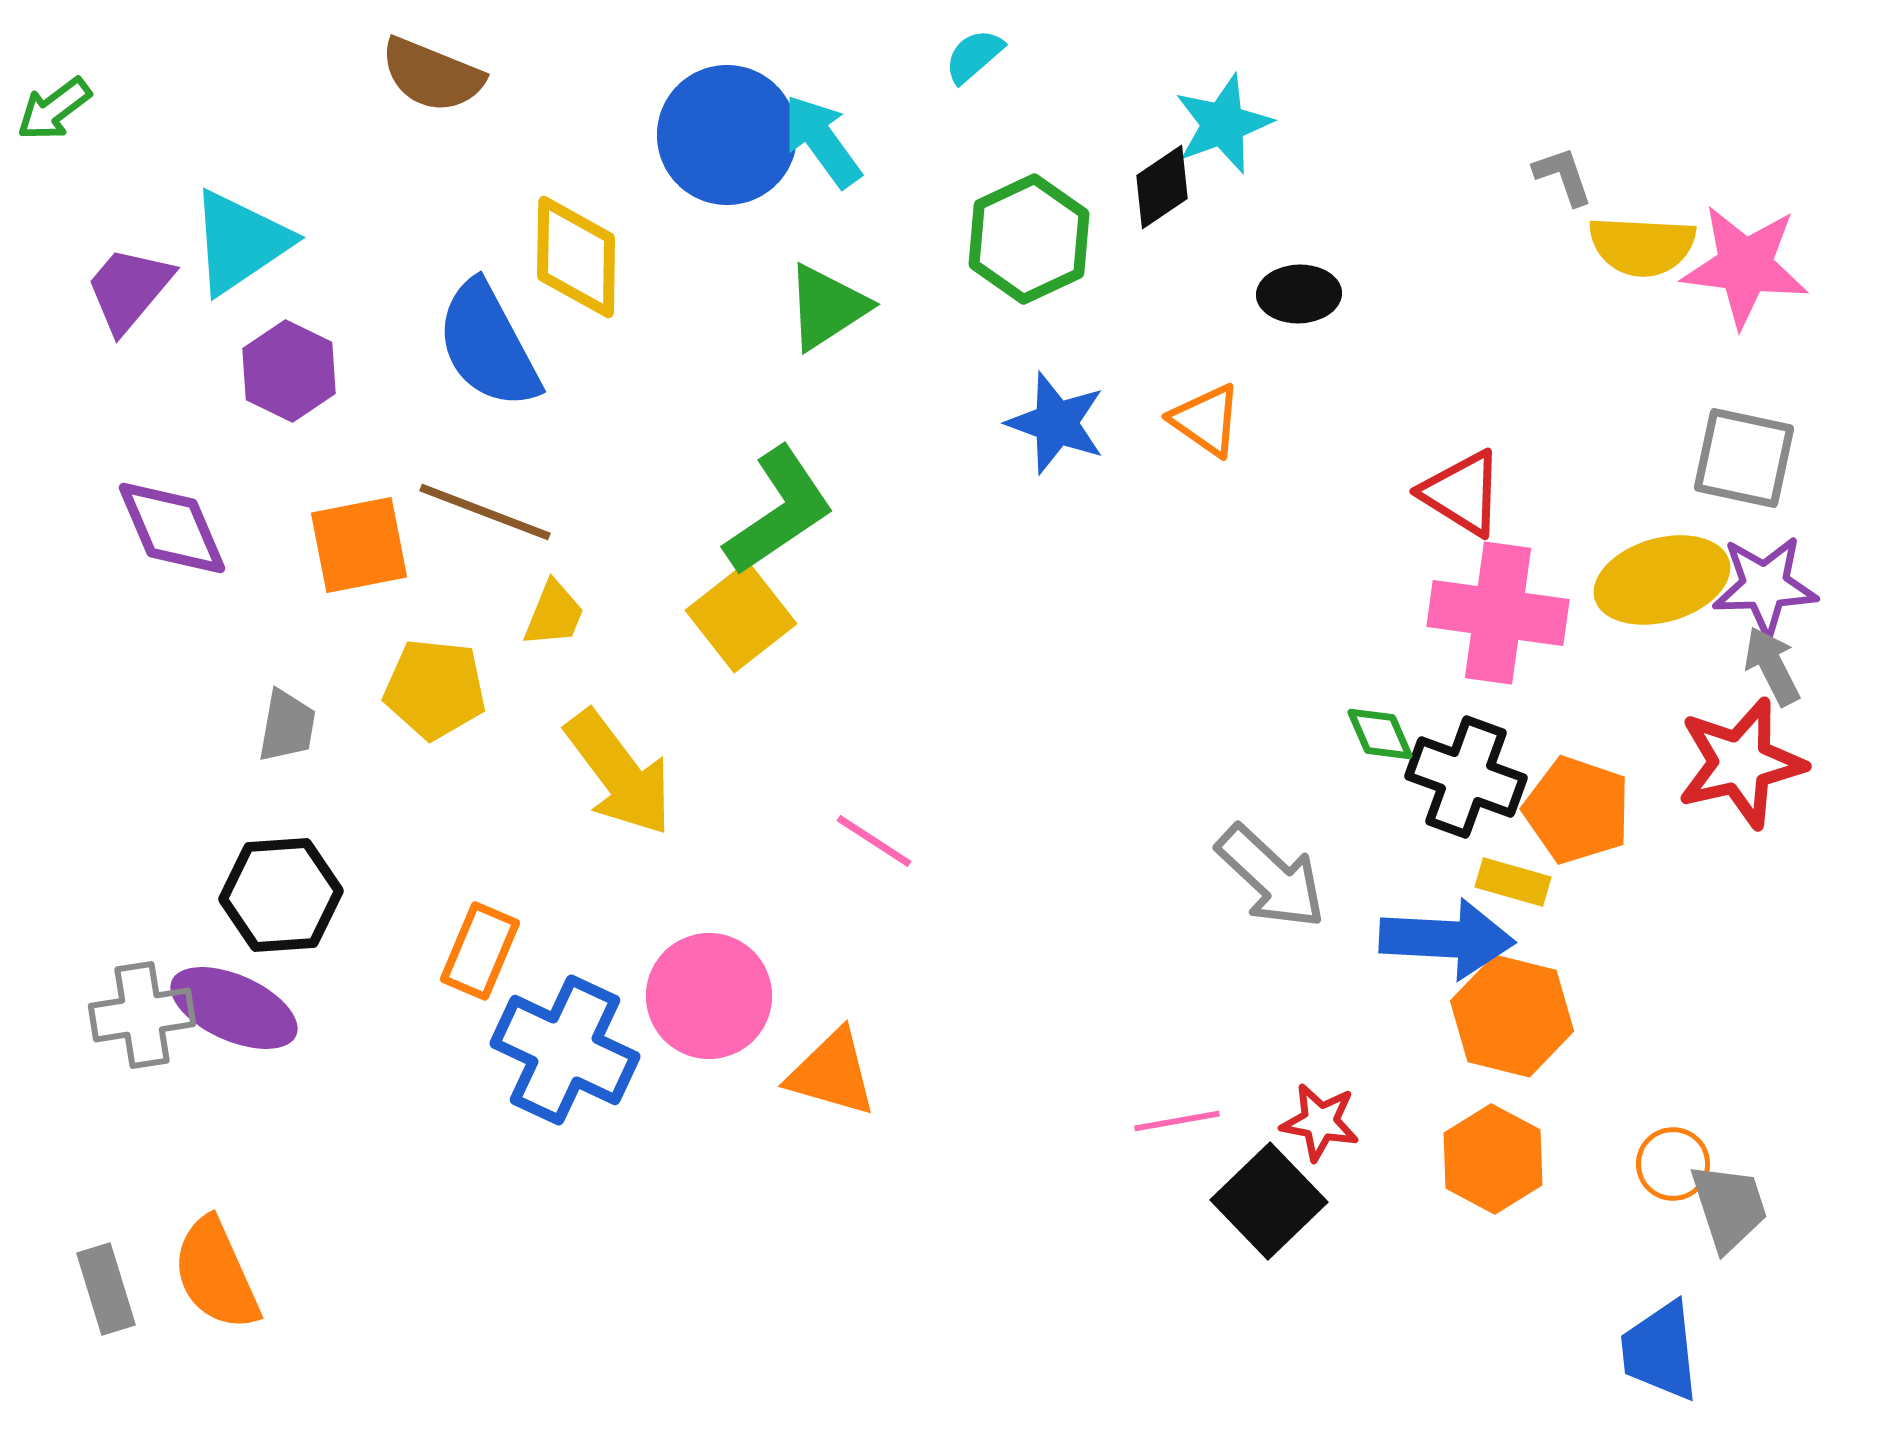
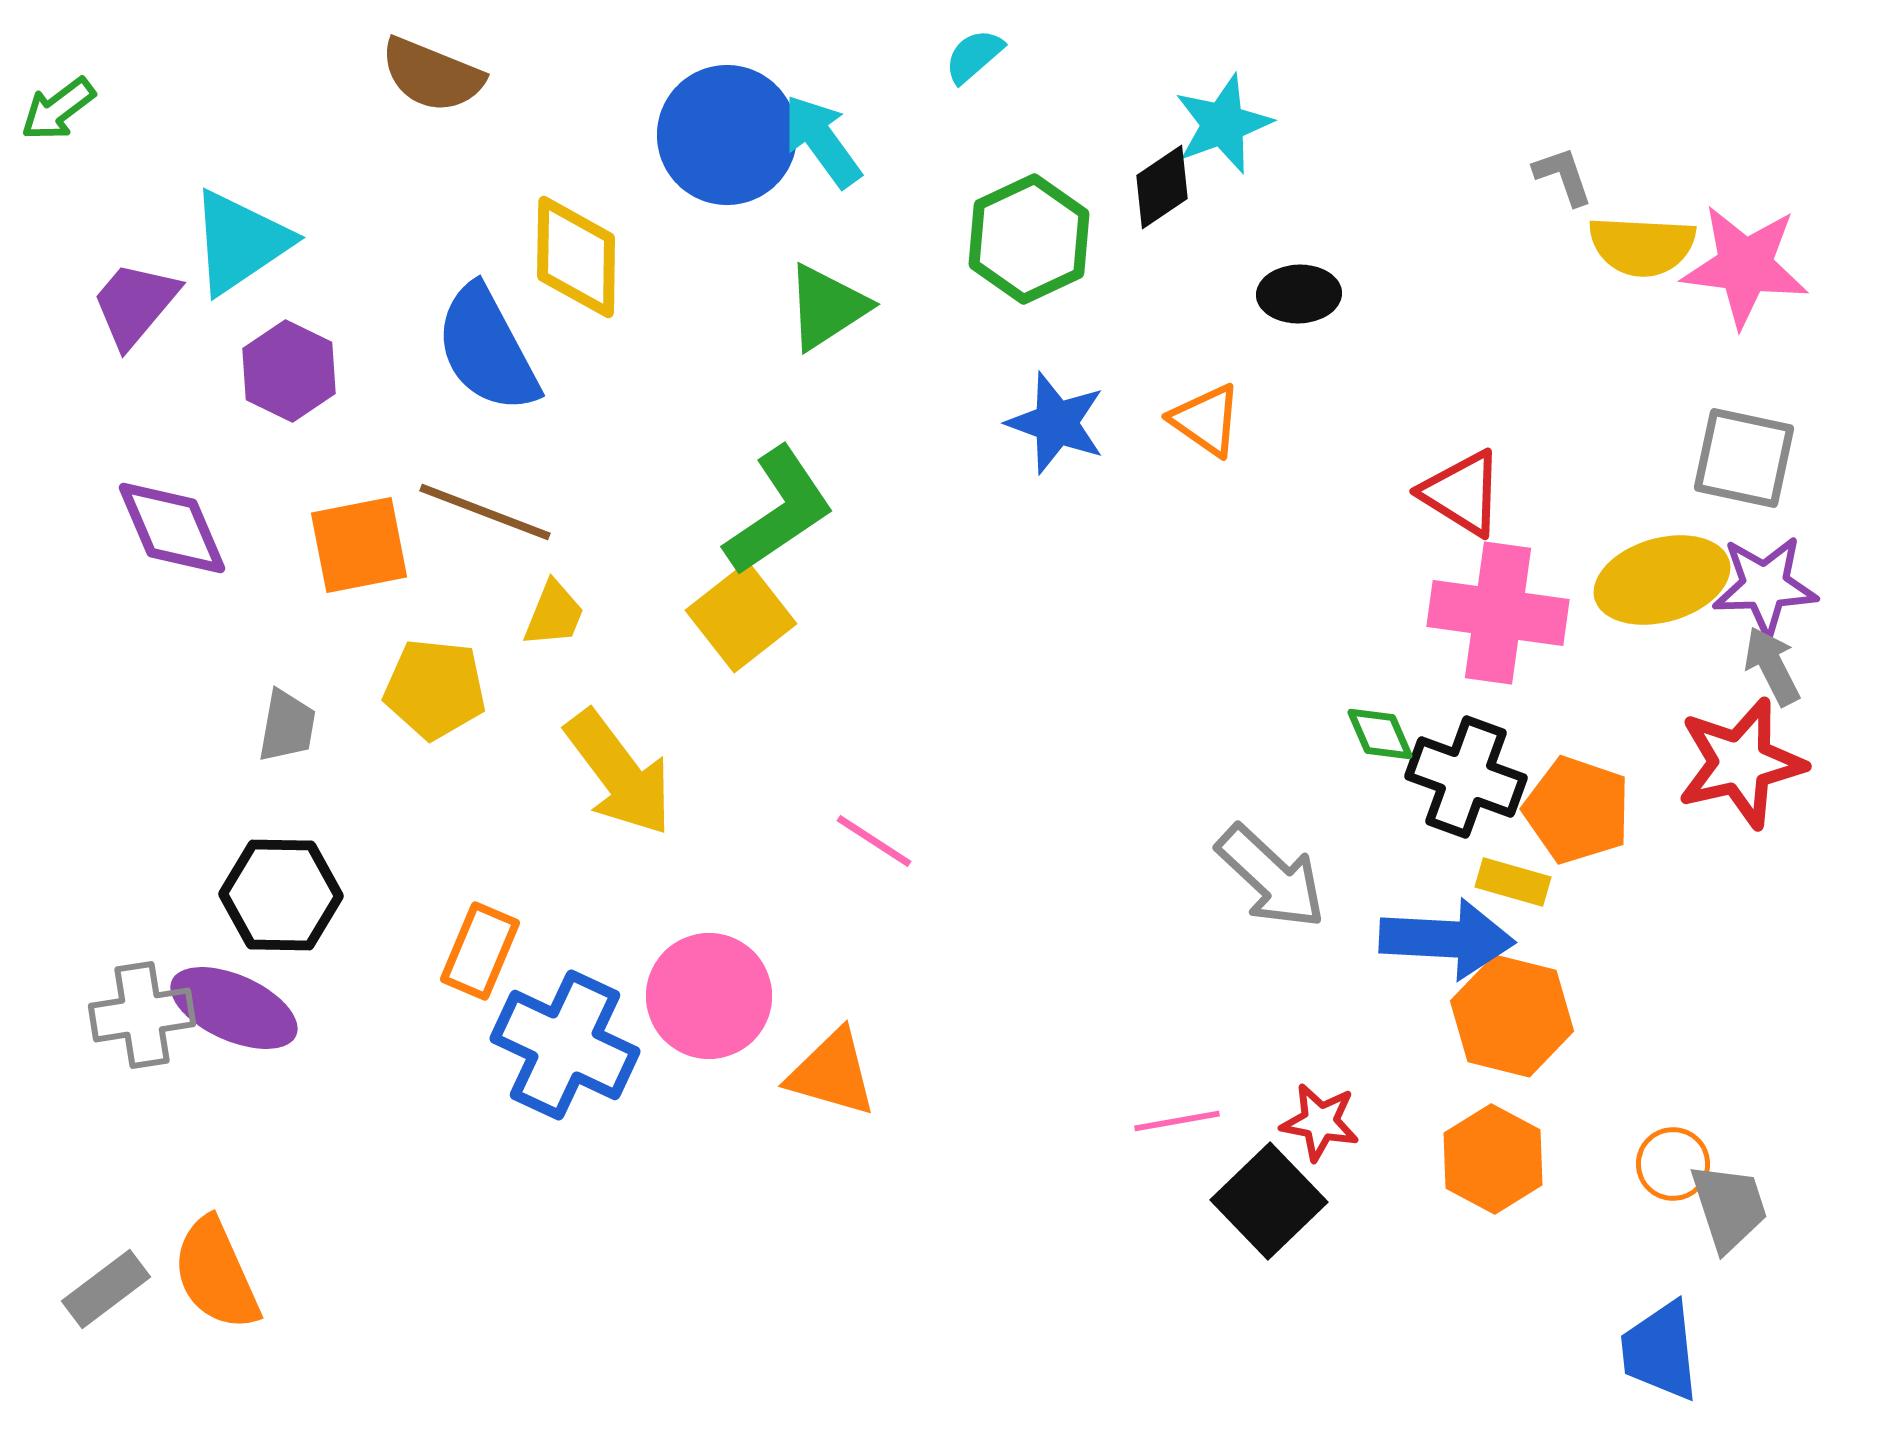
green arrow at (54, 109): moved 4 px right
purple trapezoid at (129, 289): moved 6 px right, 15 px down
blue semicircle at (488, 345): moved 1 px left, 4 px down
black hexagon at (281, 895): rotated 5 degrees clockwise
blue cross at (565, 1050): moved 5 px up
gray rectangle at (106, 1289): rotated 70 degrees clockwise
